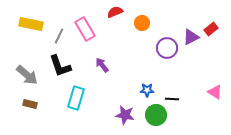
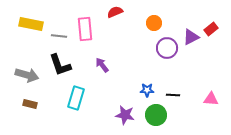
orange circle: moved 12 px right
pink rectangle: rotated 25 degrees clockwise
gray line: rotated 70 degrees clockwise
black L-shape: moved 1 px up
gray arrow: rotated 25 degrees counterclockwise
pink triangle: moved 4 px left, 7 px down; rotated 28 degrees counterclockwise
black line: moved 1 px right, 4 px up
